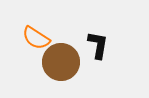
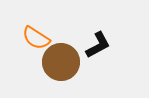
black L-shape: rotated 52 degrees clockwise
